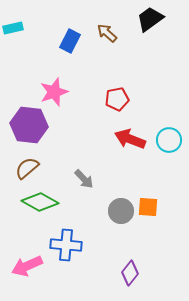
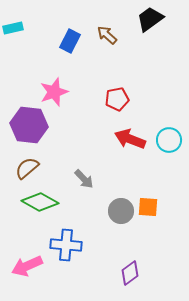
brown arrow: moved 2 px down
purple diamond: rotated 15 degrees clockwise
